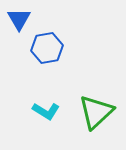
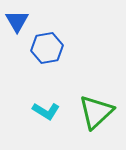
blue triangle: moved 2 px left, 2 px down
